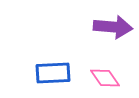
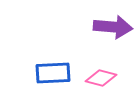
pink diamond: moved 4 px left; rotated 40 degrees counterclockwise
